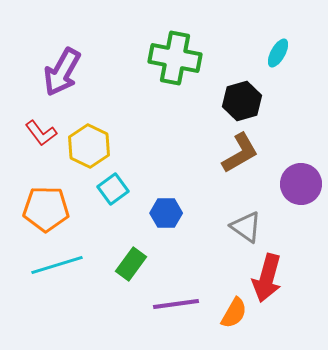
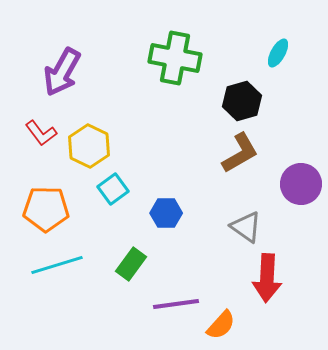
red arrow: rotated 12 degrees counterclockwise
orange semicircle: moved 13 px left, 12 px down; rotated 12 degrees clockwise
